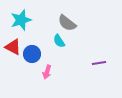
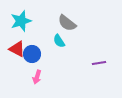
cyan star: moved 1 px down
red triangle: moved 4 px right, 2 px down
pink arrow: moved 10 px left, 5 px down
